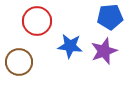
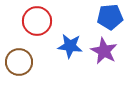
purple star: rotated 24 degrees counterclockwise
